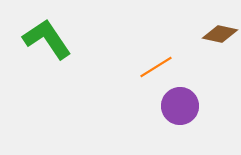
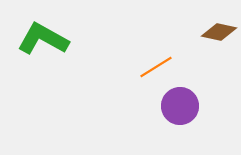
brown diamond: moved 1 px left, 2 px up
green L-shape: moved 4 px left; rotated 27 degrees counterclockwise
